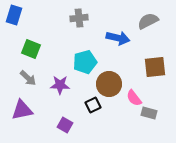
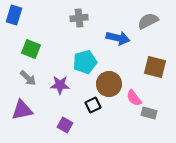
brown square: rotated 20 degrees clockwise
